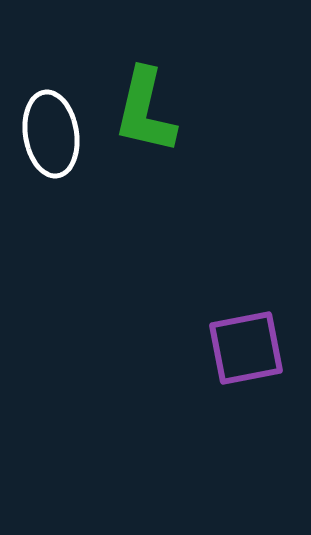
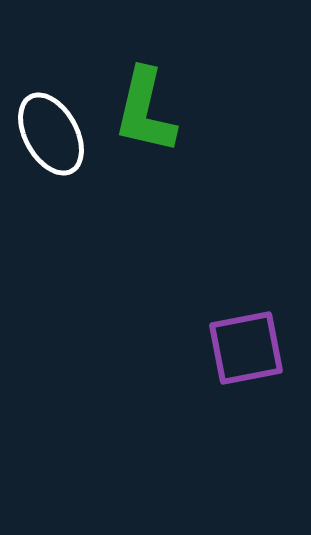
white ellipse: rotated 20 degrees counterclockwise
